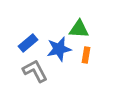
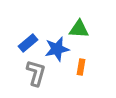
blue star: moved 2 px left
orange rectangle: moved 5 px left, 12 px down
gray L-shape: moved 1 px right, 2 px down; rotated 44 degrees clockwise
